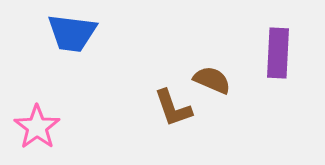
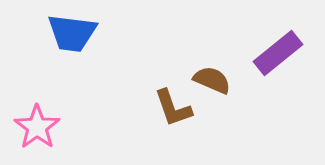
purple rectangle: rotated 48 degrees clockwise
